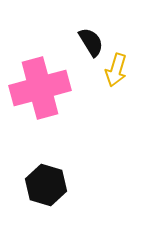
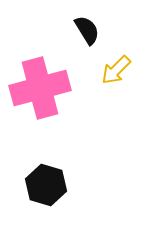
black semicircle: moved 4 px left, 12 px up
yellow arrow: rotated 28 degrees clockwise
